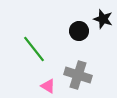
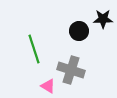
black star: rotated 18 degrees counterclockwise
green line: rotated 20 degrees clockwise
gray cross: moved 7 px left, 5 px up
